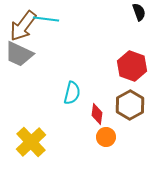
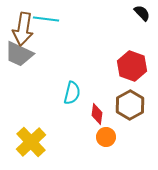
black semicircle: moved 3 px right, 1 px down; rotated 24 degrees counterclockwise
brown arrow: moved 3 px down; rotated 28 degrees counterclockwise
